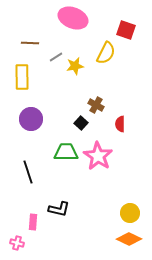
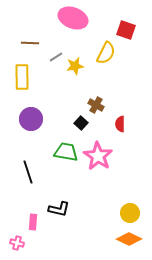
green trapezoid: rotated 10 degrees clockwise
